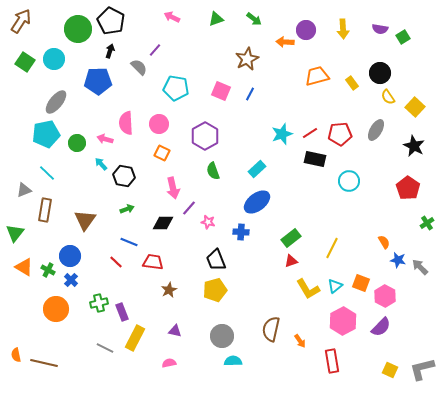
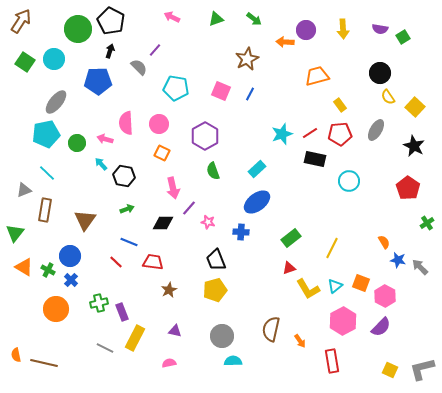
yellow rectangle at (352, 83): moved 12 px left, 22 px down
red triangle at (291, 261): moved 2 px left, 7 px down
